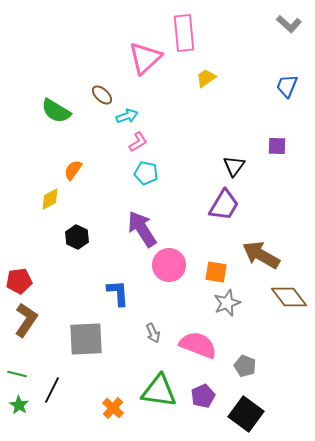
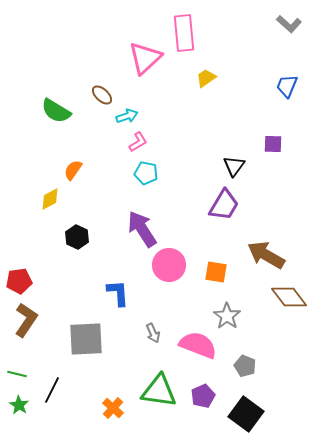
purple square: moved 4 px left, 2 px up
brown arrow: moved 5 px right
gray star: moved 13 px down; rotated 16 degrees counterclockwise
